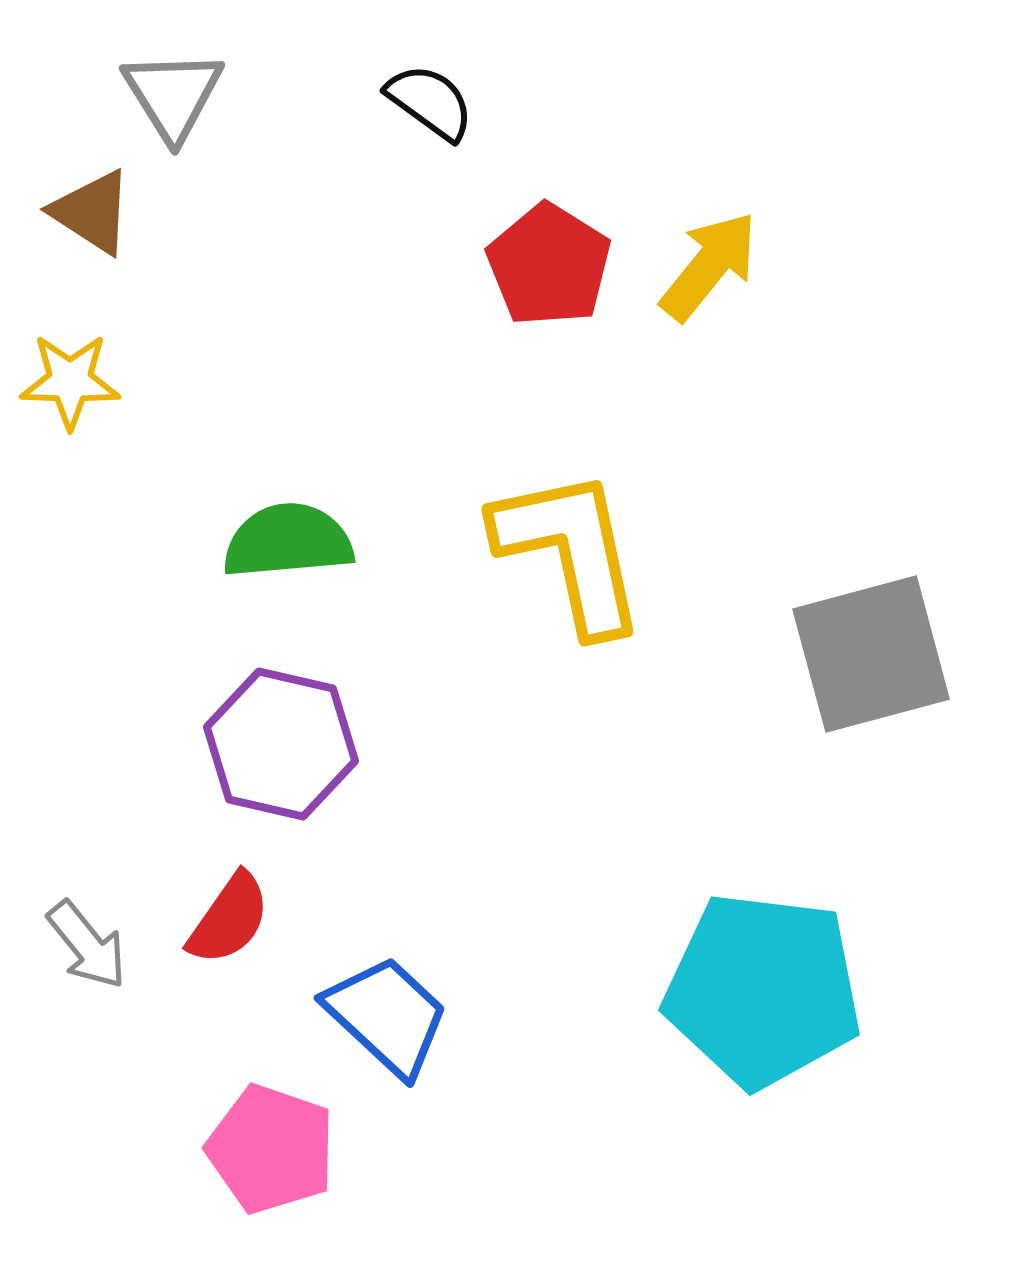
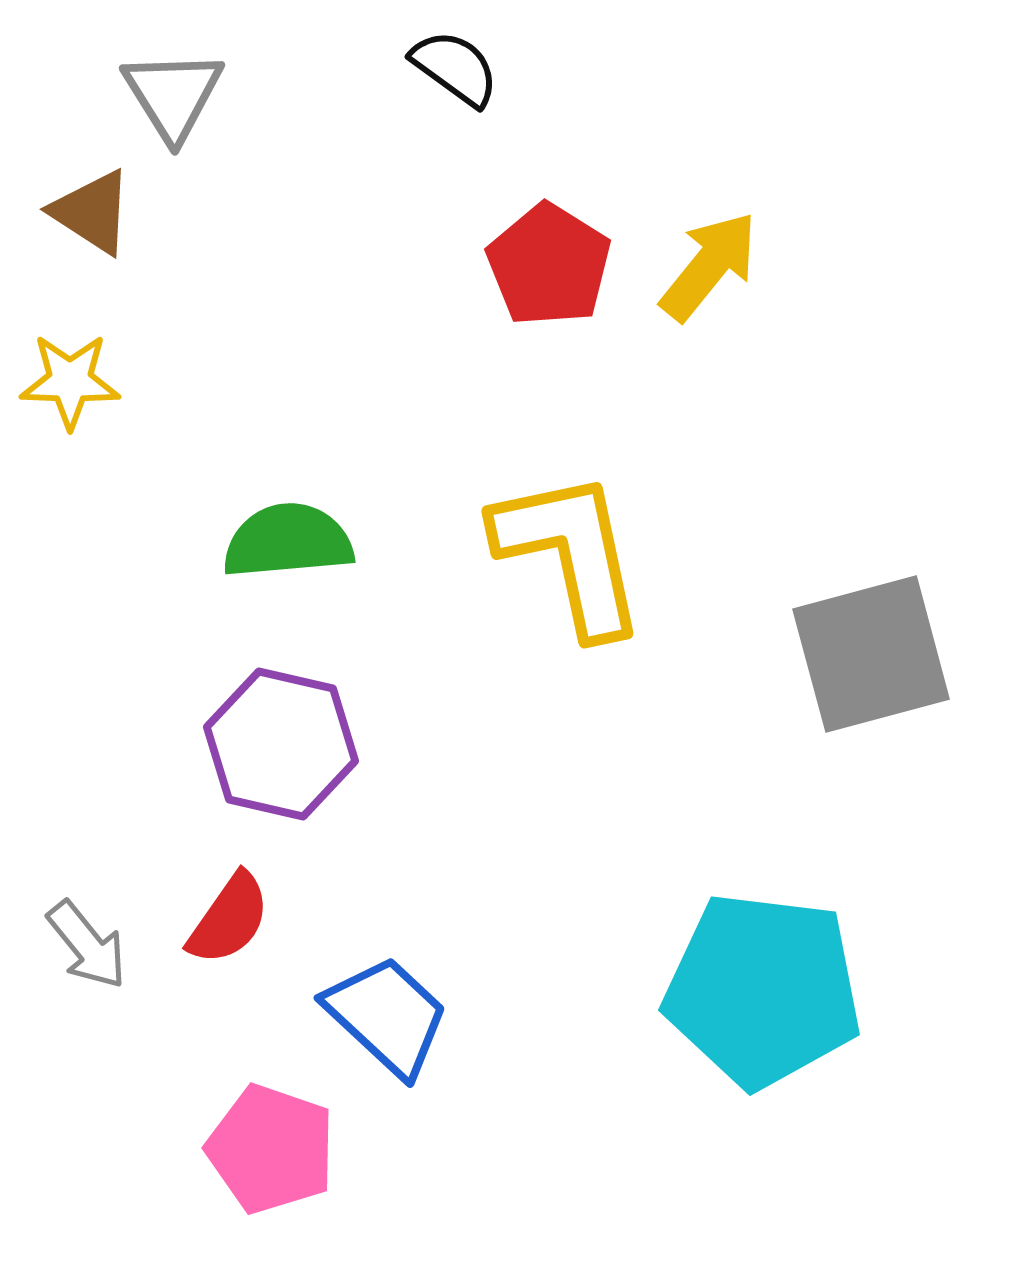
black semicircle: moved 25 px right, 34 px up
yellow L-shape: moved 2 px down
